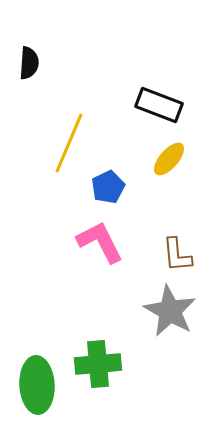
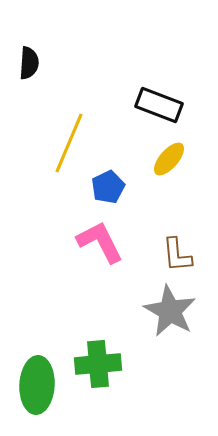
green ellipse: rotated 6 degrees clockwise
